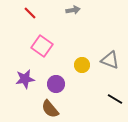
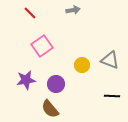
pink square: rotated 20 degrees clockwise
purple star: moved 1 px right, 1 px down
black line: moved 3 px left, 3 px up; rotated 28 degrees counterclockwise
